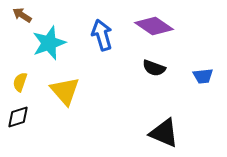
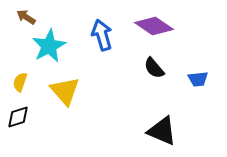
brown arrow: moved 4 px right, 2 px down
cyan star: moved 3 px down; rotated 8 degrees counterclockwise
black semicircle: rotated 30 degrees clockwise
blue trapezoid: moved 5 px left, 3 px down
black triangle: moved 2 px left, 2 px up
